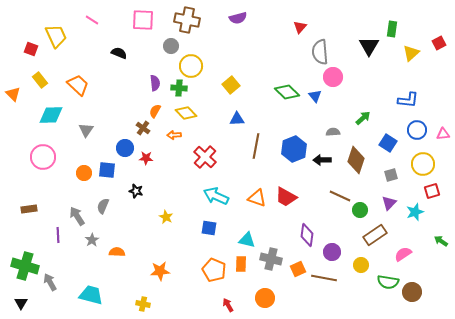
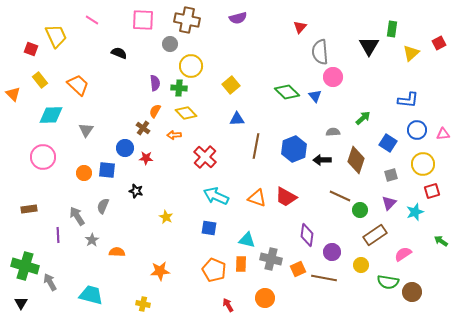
gray circle at (171, 46): moved 1 px left, 2 px up
